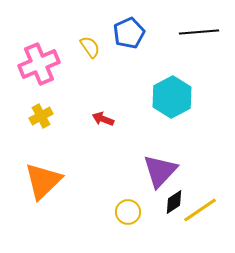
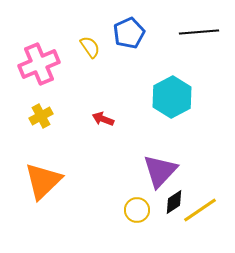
yellow circle: moved 9 px right, 2 px up
